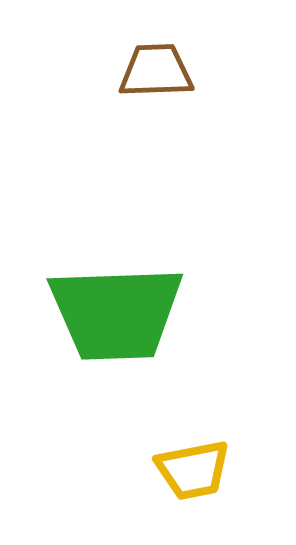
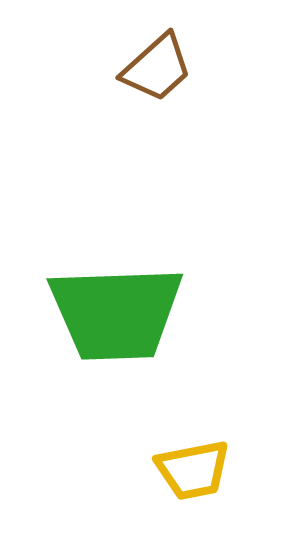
brown trapezoid: moved 1 px right, 3 px up; rotated 140 degrees clockwise
